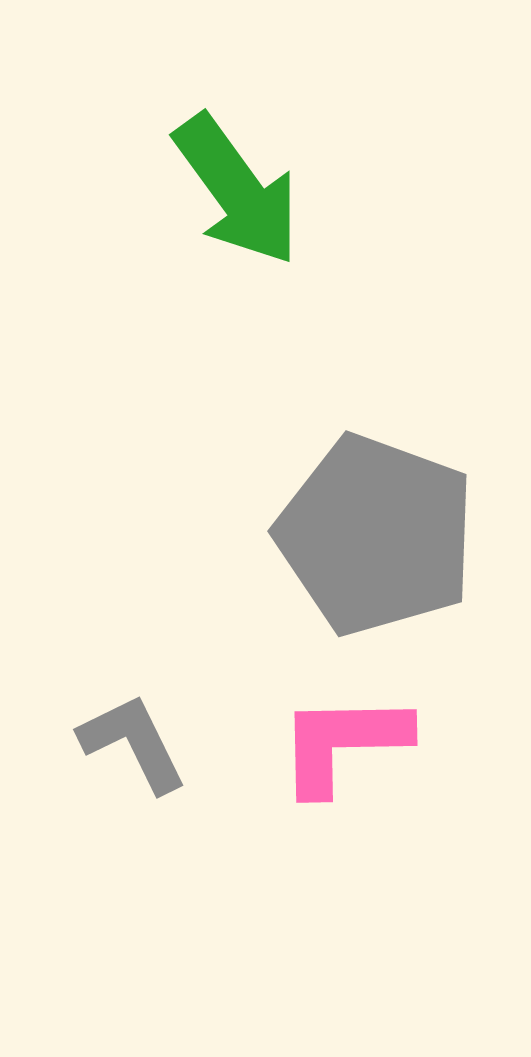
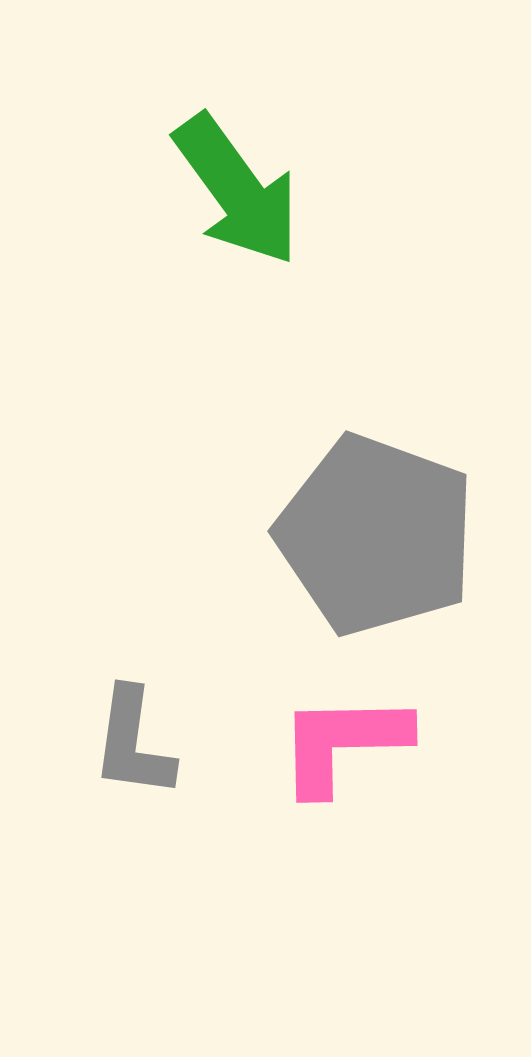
gray L-shape: rotated 146 degrees counterclockwise
